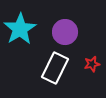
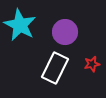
cyan star: moved 4 px up; rotated 12 degrees counterclockwise
